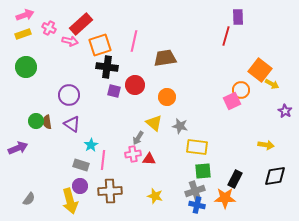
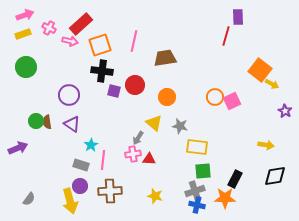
black cross at (107, 67): moved 5 px left, 4 px down
orange circle at (241, 90): moved 26 px left, 7 px down
